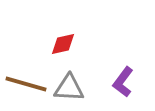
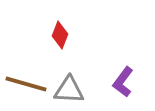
red diamond: moved 3 px left, 9 px up; rotated 56 degrees counterclockwise
gray triangle: moved 2 px down
